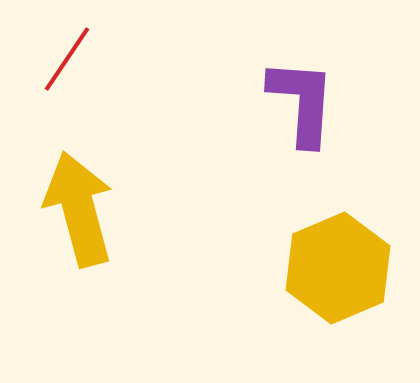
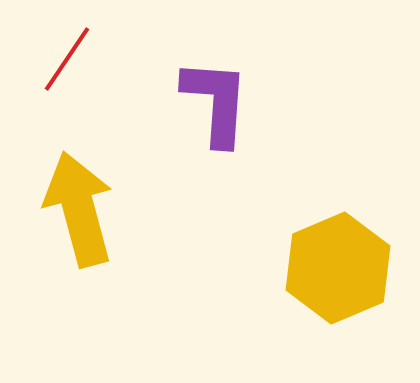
purple L-shape: moved 86 px left
